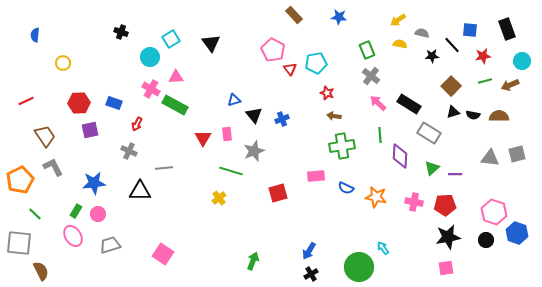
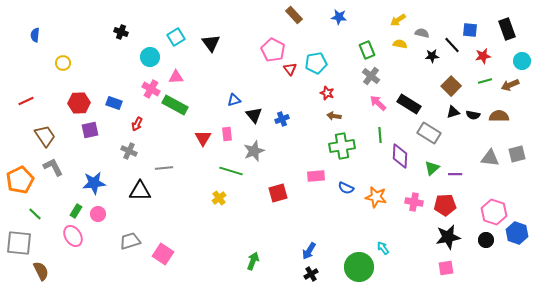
cyan square at (171, 39): moved 5 px right, 2 px up
gray trapezoid at (110, 245): moved 20 px right, 4 px up
